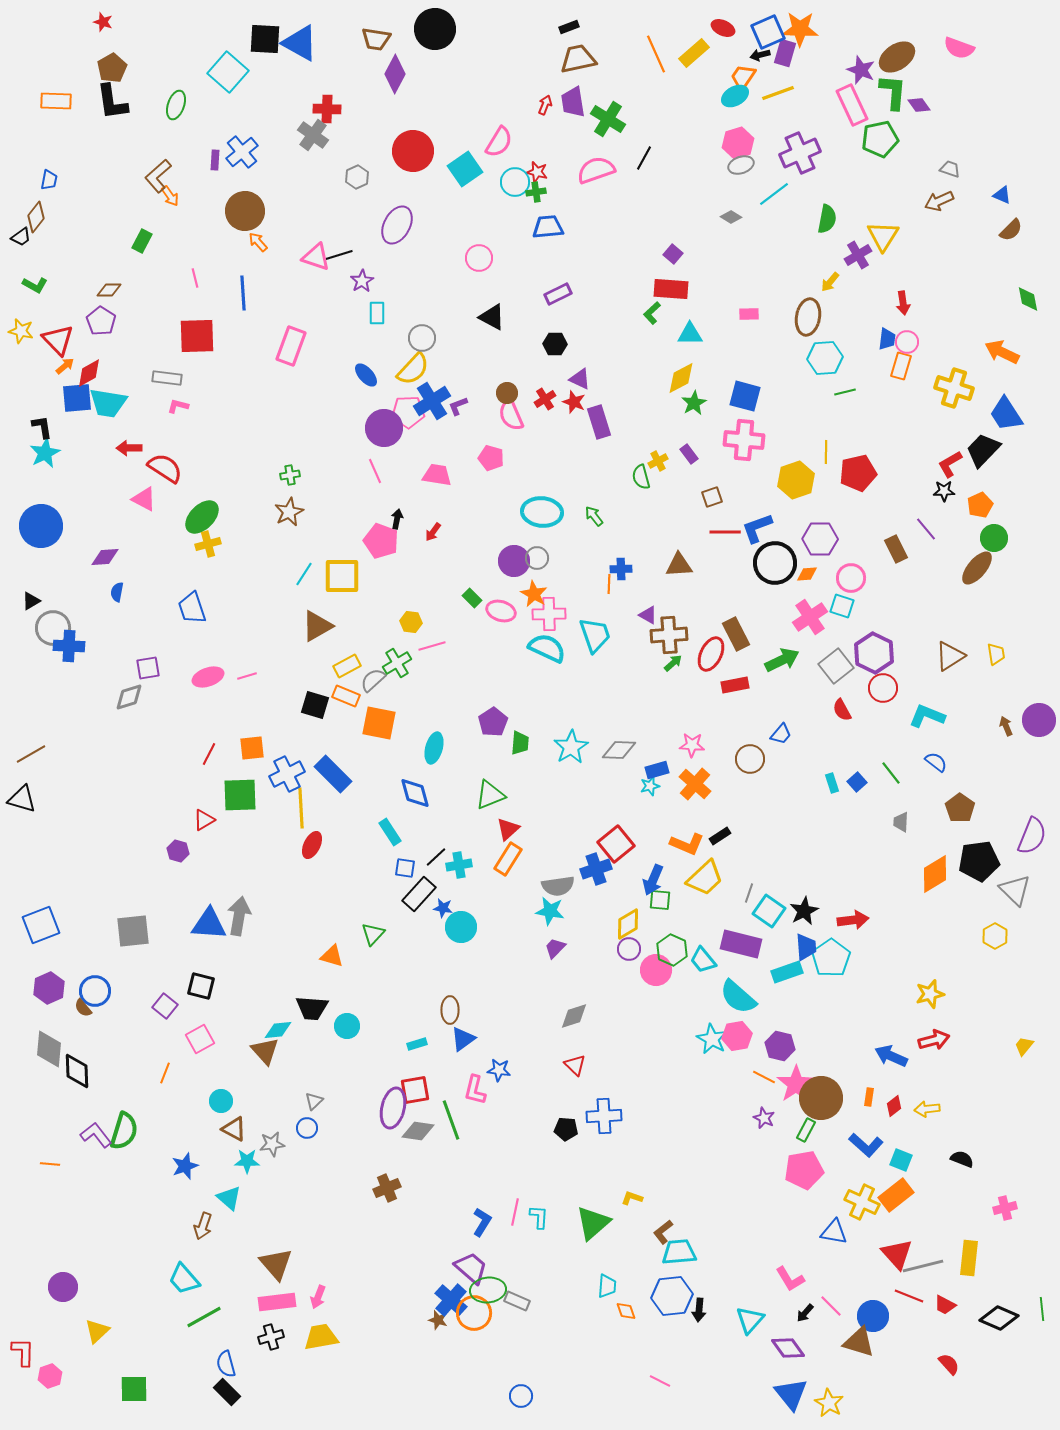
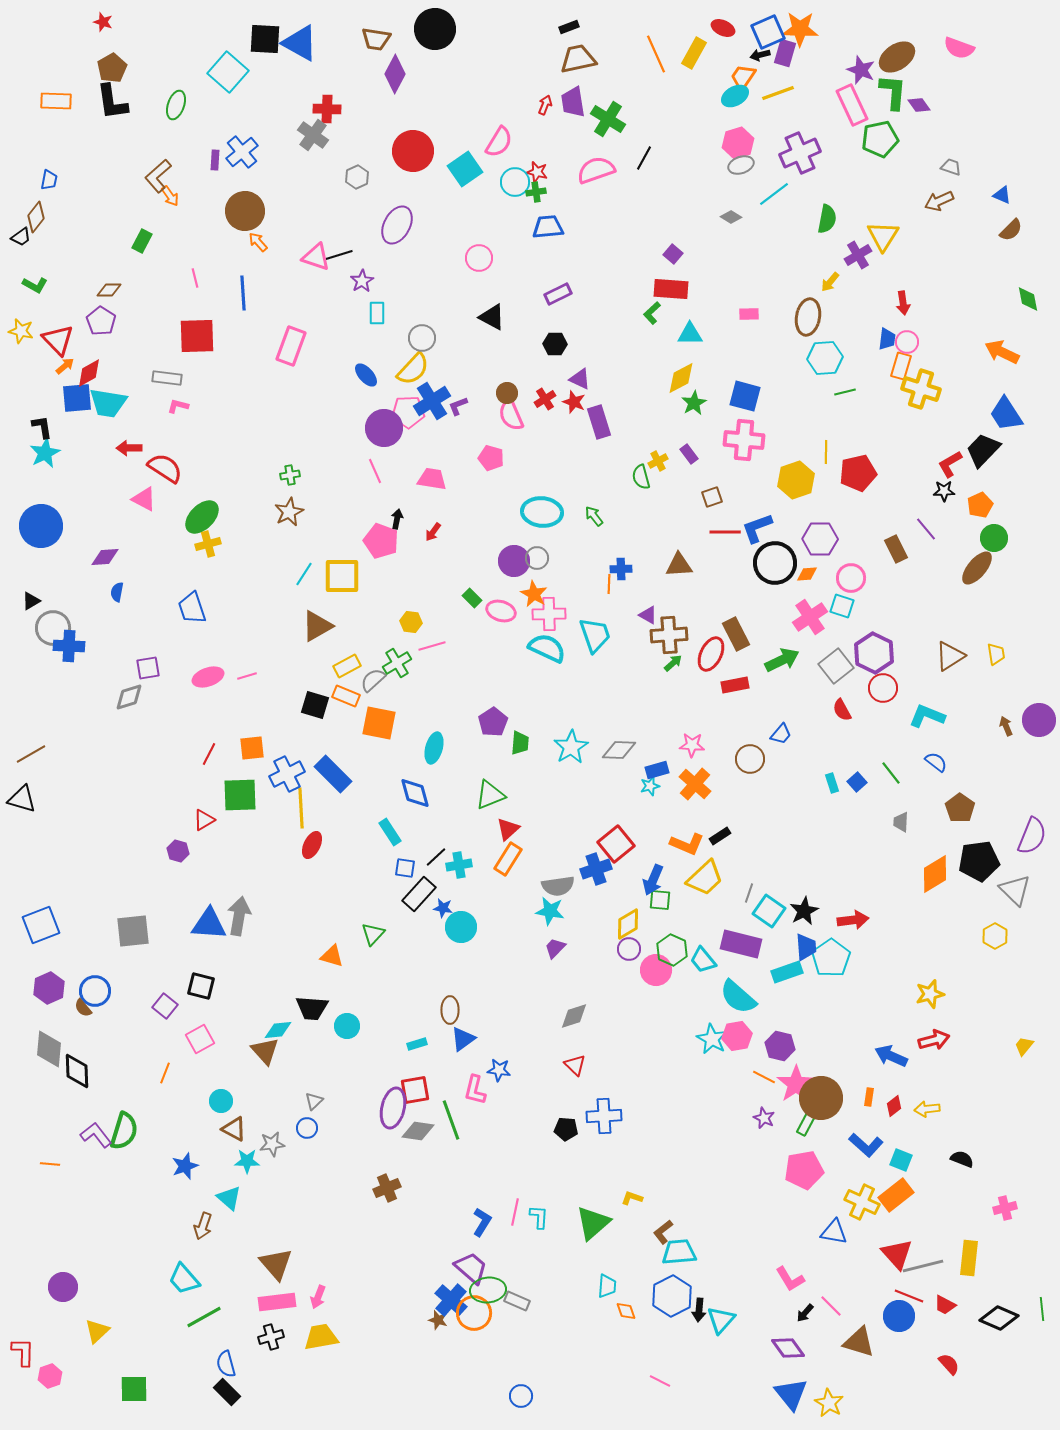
yellow rectangle at (694, 53): rotated 20 degrees counterclockwise
gray trapezoid at (950, 169): moved 1 px right, 2 px up
yellow cross at (954, 388): moved 33 px left, 1 px down
pink trapezoid at (437, 475): moved 5 px left, 4 px down
green rectangle at (806, 1130): moved 6 px up
blue hexagon at (672, 1296): rotated 21 degrees counterclockwise
blue circle at (873, 1316): moved 26 px right
cyan triangle at (750, 1320): moved 29 px left
